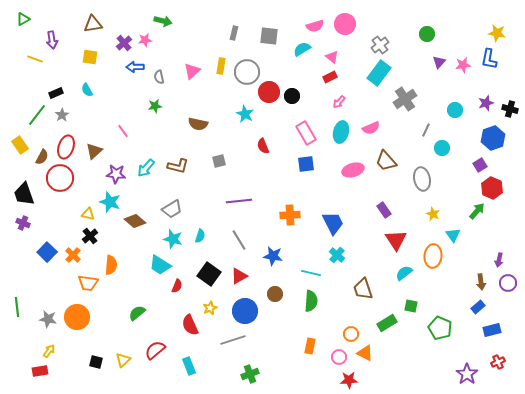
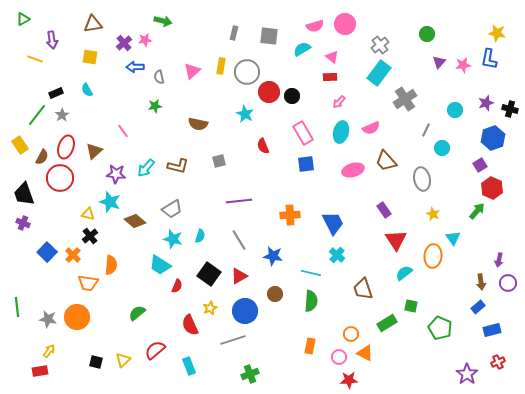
red rectangle at (330, 77): rotated 24 degrees clockwise
pink rectangle at (306, 133): moved 3 px left
cyan triangle at (453, 235): moved 3 px down
